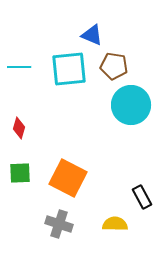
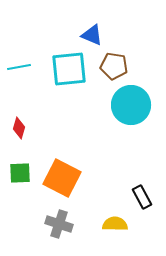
cyan line: rotated 10 degrees counterclockwise
orange square: moved 6 px left
